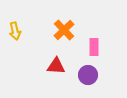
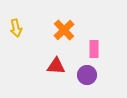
yellow arrow: moved 1 px right, 3 px up
pink rectangle: moved 2 px down
purple circle: moved 1 px left
